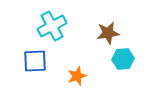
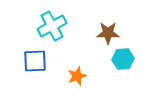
brown star: rotated 10 degrees clockwise
